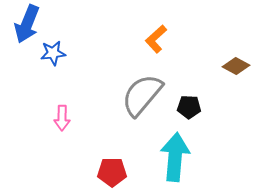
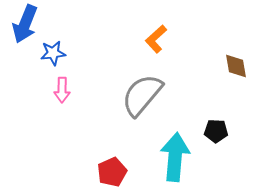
blue arrow: moved 2 px left
brown diamond: rotated 52 degrees clockwise
black pentagon: moved 27 px right, 24 px down
pink arrow: moved 28 px up
red pentagon: rotated 24 degrees counterclockwise
